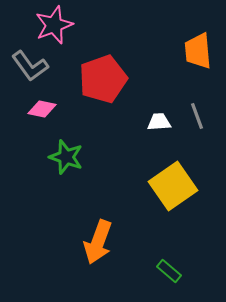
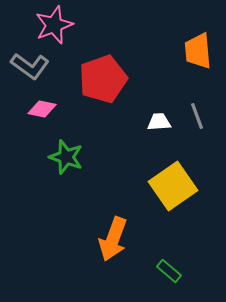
gray L-shape: rotated 18 degrees counterclockwise
orange arrow: moved 15 px right, 3 px up
